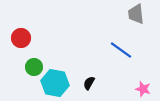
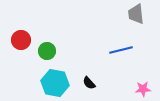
red circle: moved 2 px down
blue line: rotated 50 degrees counterclockwise
green circle: moved 13 px right, 16 px up
black semicircle: rotated 72 degrees counterclockwise
pink star: rotated 21 degrees counterclockwise
